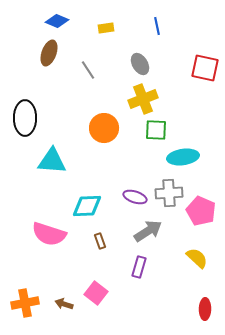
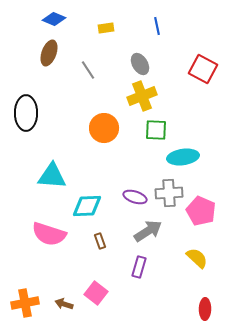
blue diamond: moved 3 px left, 2 px up
red square: moved 2 px left, 1 px down; rotated 16 degrees clockwise
yellow cross: moved 1 px left, 3 px up
black ellipse: moved 1 px right, 5 px up
cyan triangle: moved 15 px down
